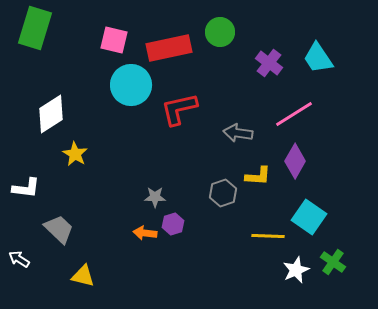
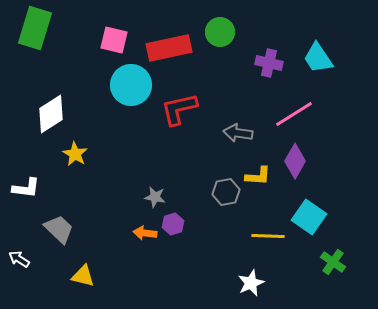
purple cross: rotated 24 degrees counterclockwise
gray hexagon: moved 3 px right, 1 px up; rotated 8 degrees clockwise
gray star: rotated 10 degrees clockwise
white star: moved 45 px left, 13 px down
